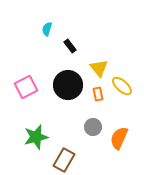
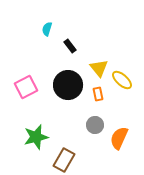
yellow ellipse: moved 6 px up
gray circle: moved 2 px right, 2 px up
